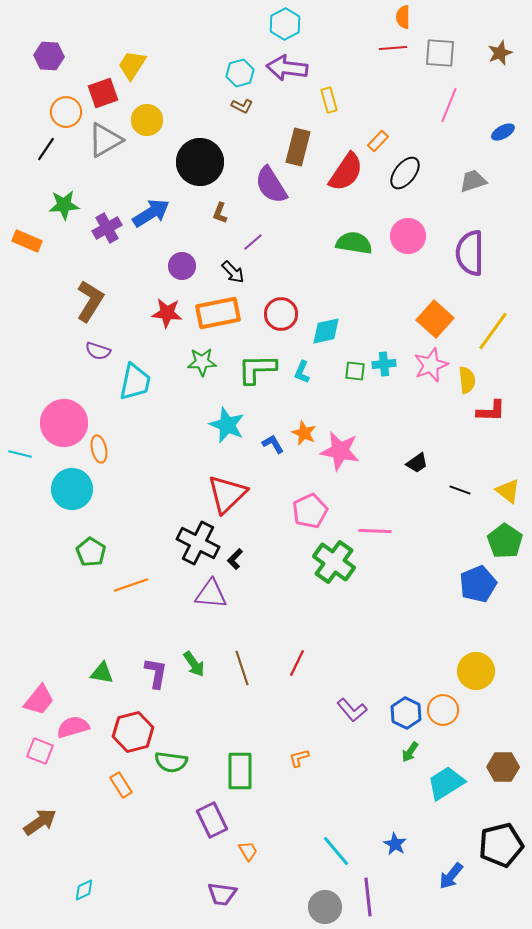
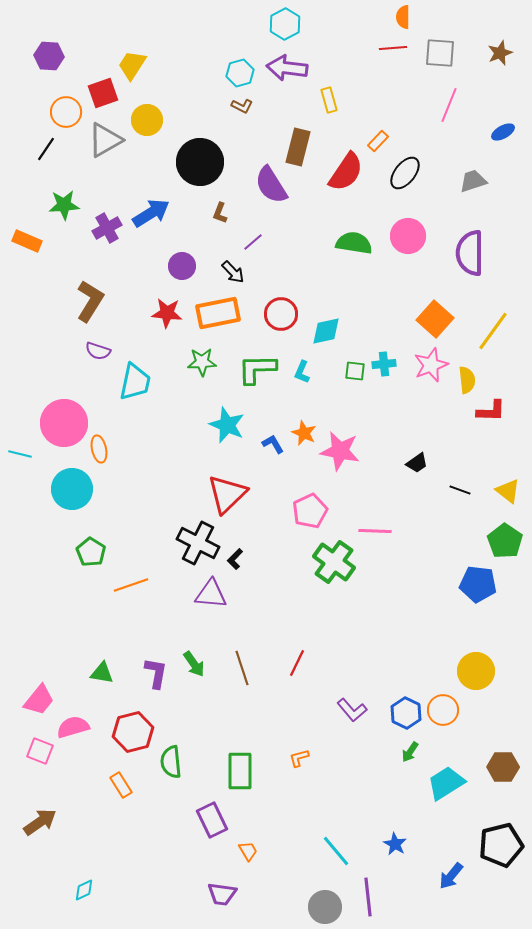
blue pentagon at (478, 584): rotated 30 degrees clockwise
green semicircle at (171, 762): rotated 76 degrees clockwise
